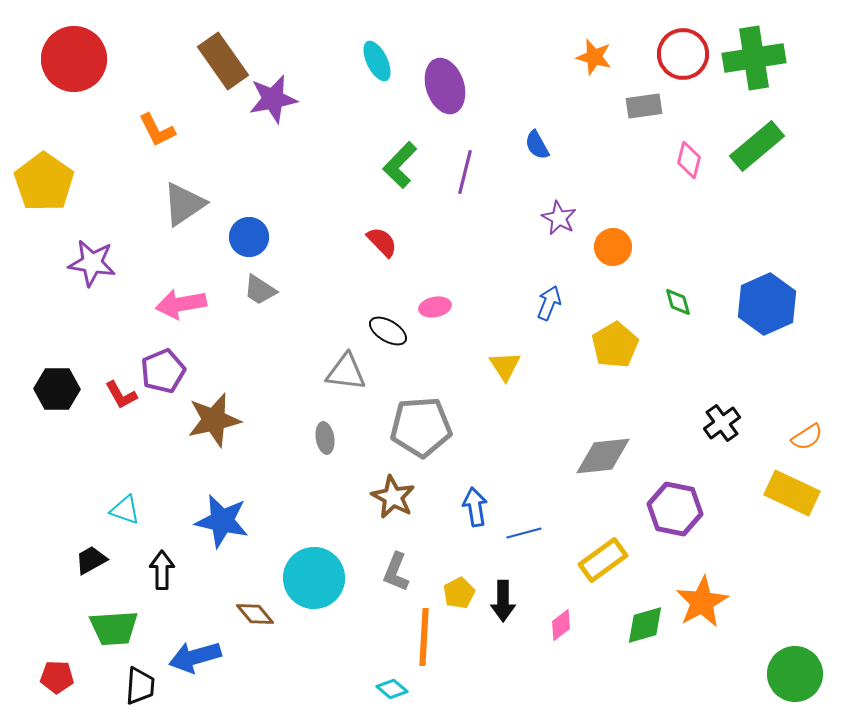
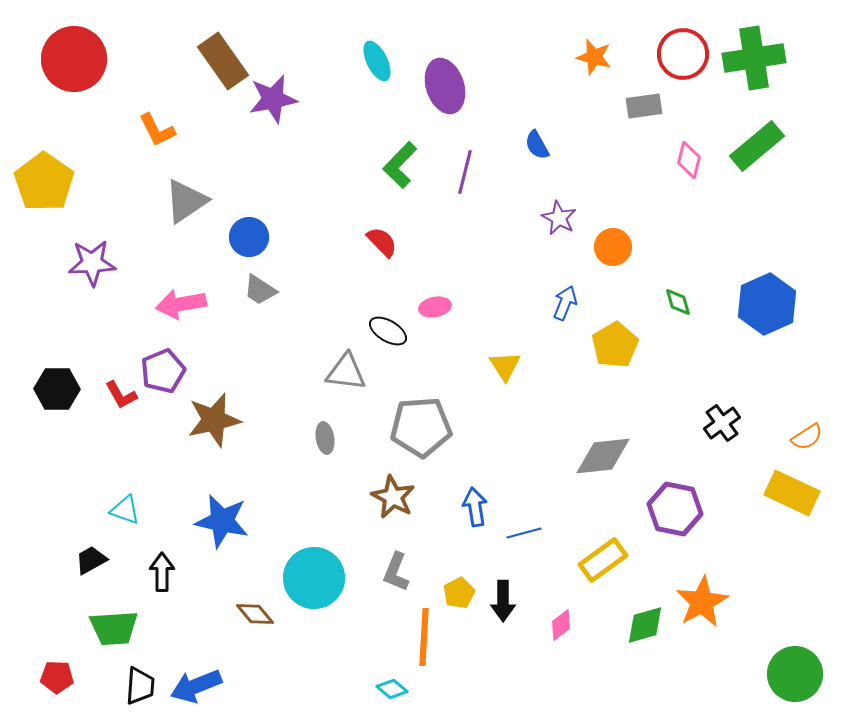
gray triangle at (184, 204): moved 2 px right, 3 px up
purple star at (92, 263): rotated 12 degrees counterclockwise
blue arrow at (549, 303): moved 16 px right
black arrow at (162, 570): moved 2 px down
blue arrow at (195, 657): moved 1 px right, 29 px down; rotated 6 degrees counterclockwise
